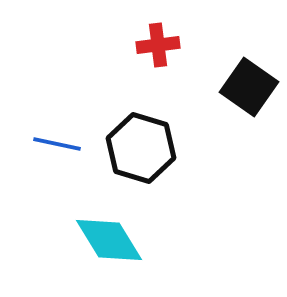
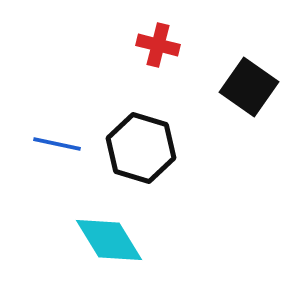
red cross: rotated 21 degrees clockwise
